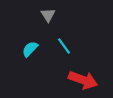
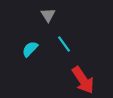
cyan line: moved 2 px up
red arrow: rotated 36 degrees clockwise
